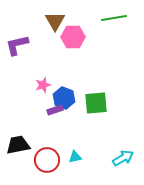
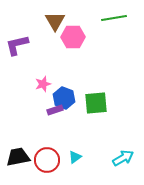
pink star: moved 1 px up
black trapezoid: moved 12 px down
cyan triangle: rotated 24 degrees counterclockwise
